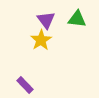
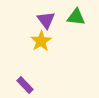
green triangle: moved 1 px left, 2 px up
yellow star: moved 1 px down
